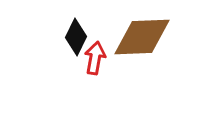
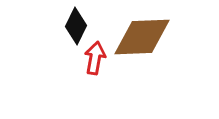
black diamond: moved 11 px up
